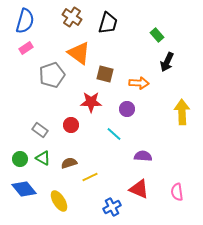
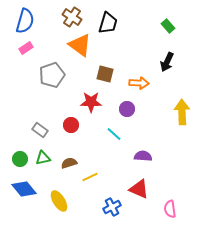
green rectangle: moved 11 px right, 9 px up
orange triangle: moved 1 px right, 8 px up
green triangle: rotated 42 degrees counterclockwise
pink semicircle: moved 7 px left, 17 px down
